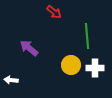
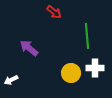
yellow circle: moved 8 px down
white arrow: rotated 32 degrees counterclockwise
